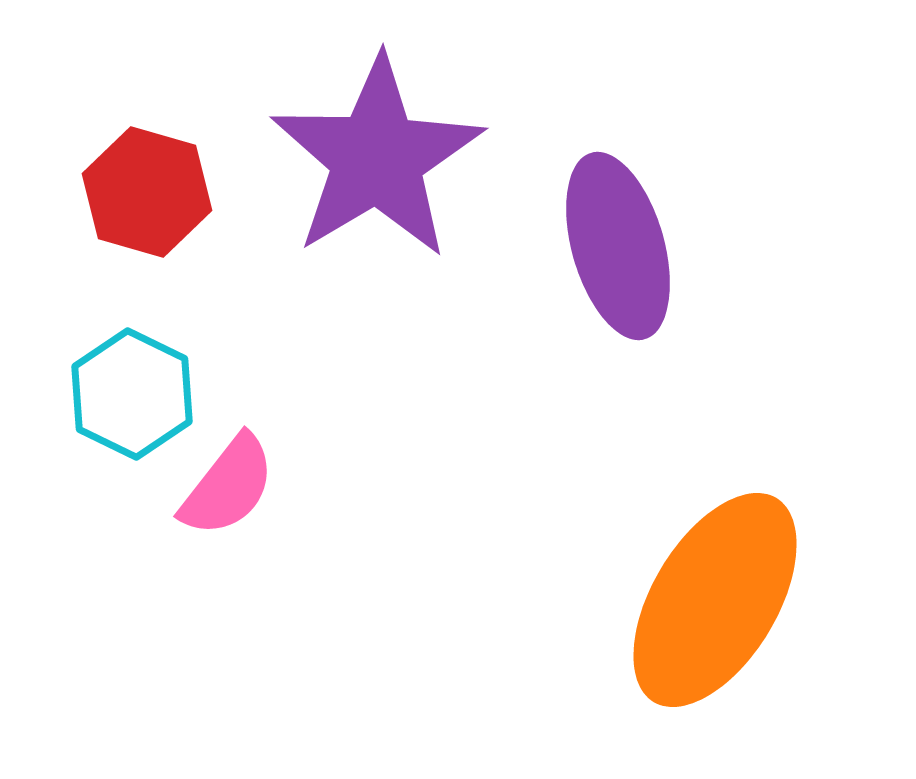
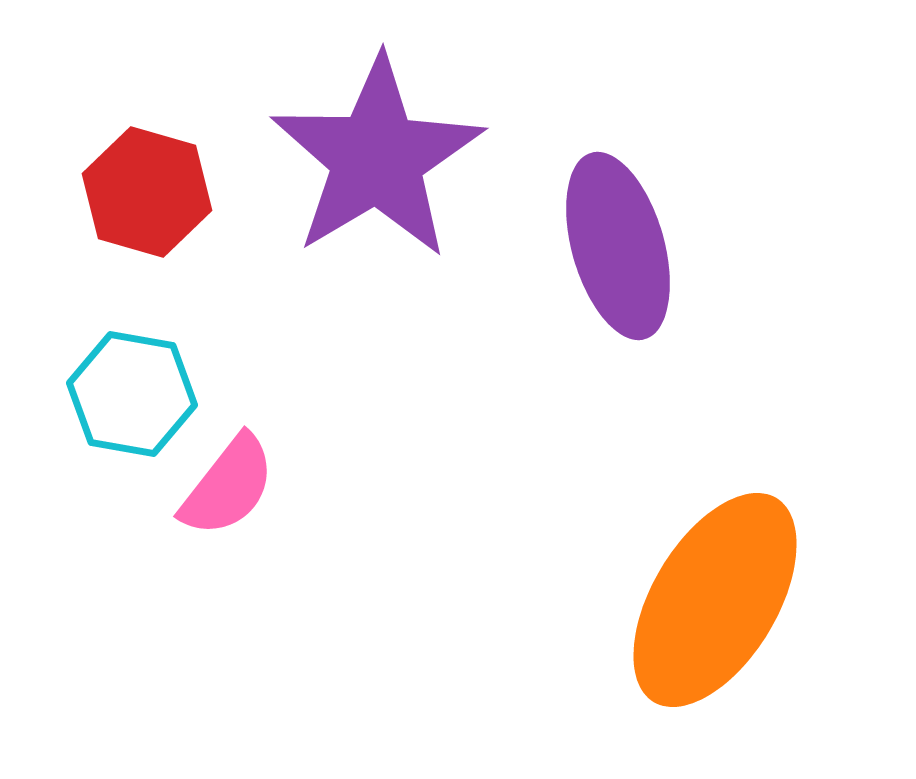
cyan hexagon: rotated 16 degrees counterclockwise
